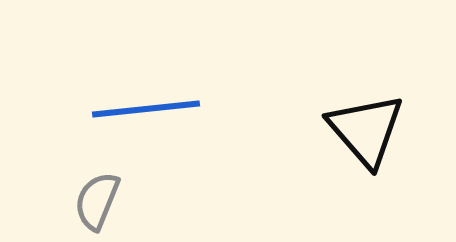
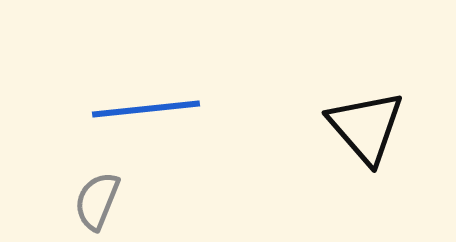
black triangle: moved 3 px up
